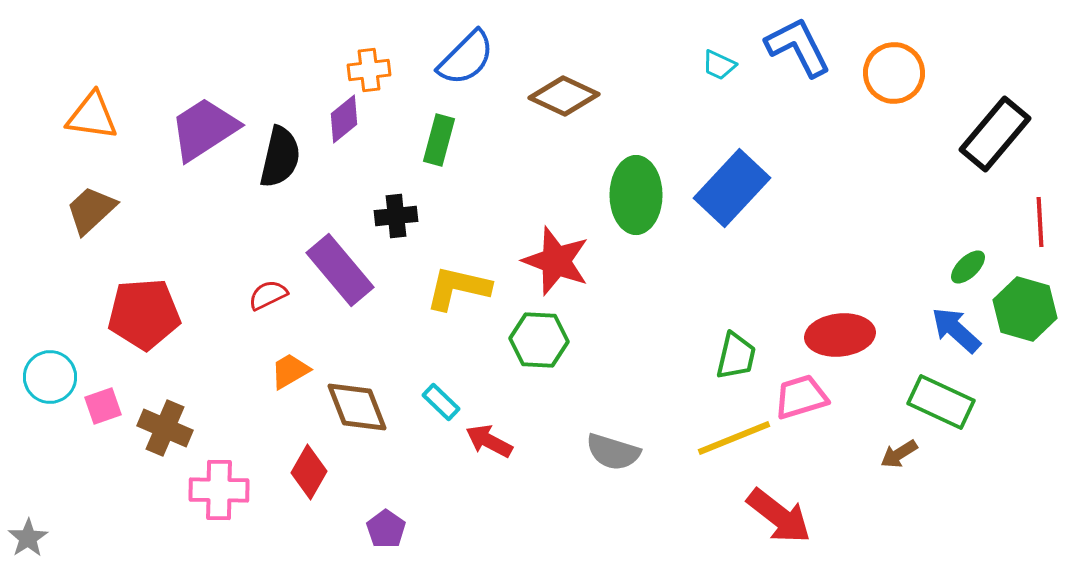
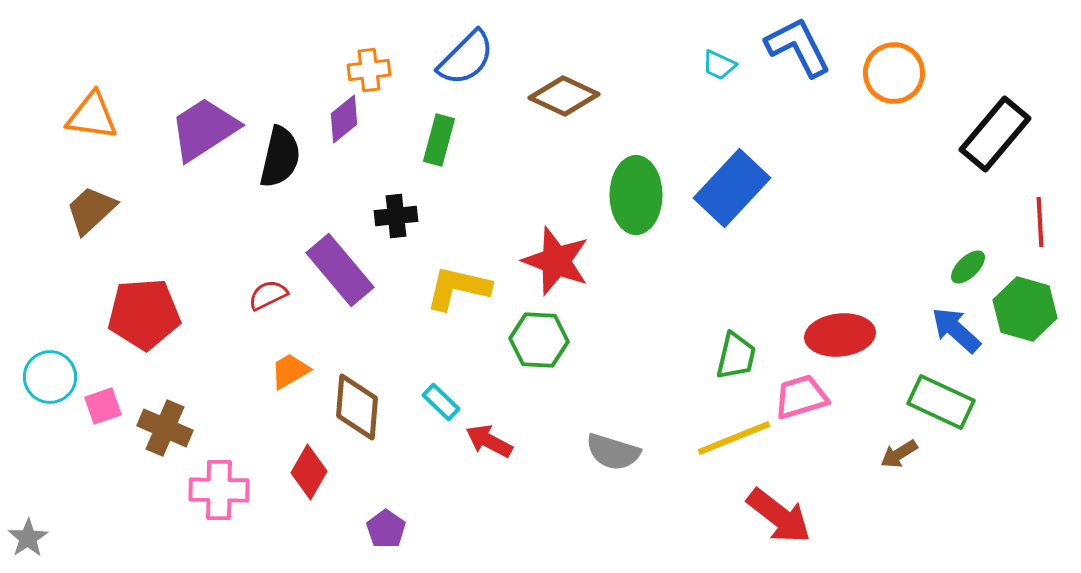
brown diamond at (357, 407): rotated 26 degrees clockwise
